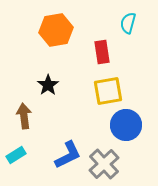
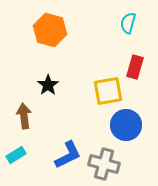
orange hexagon: moved 6 px left; rotated 24 degrees clockwise
red rectangle: moved 33 px right, 15 px down; rotated 25 degrees clockwise
gray cross: rotated 32 degrees counterclockwise
